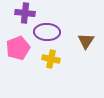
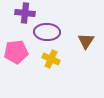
pink pentagon: moved 2 px left, 4 px down; rotated 15 degrees clockwise
yellow cross: rotated 12 degrees clockwise
